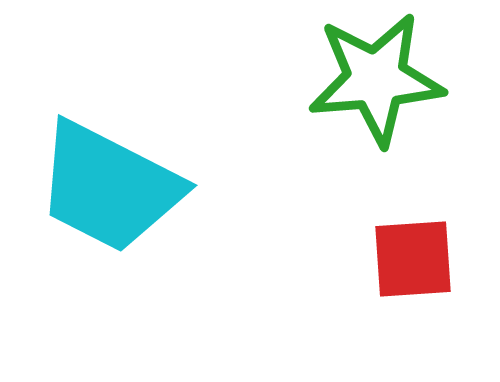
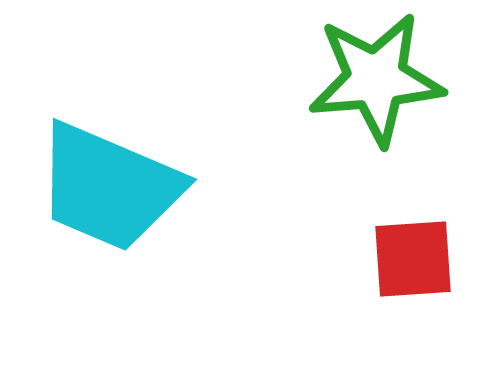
cyan trapezoid: rotated 4 degrees counterclockwise
